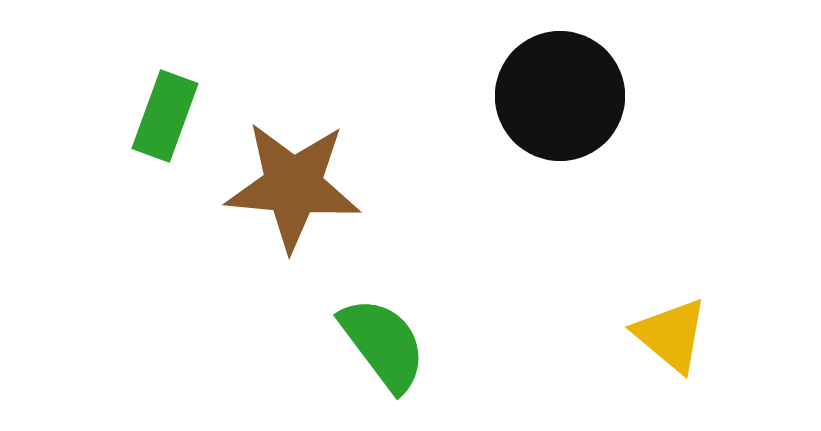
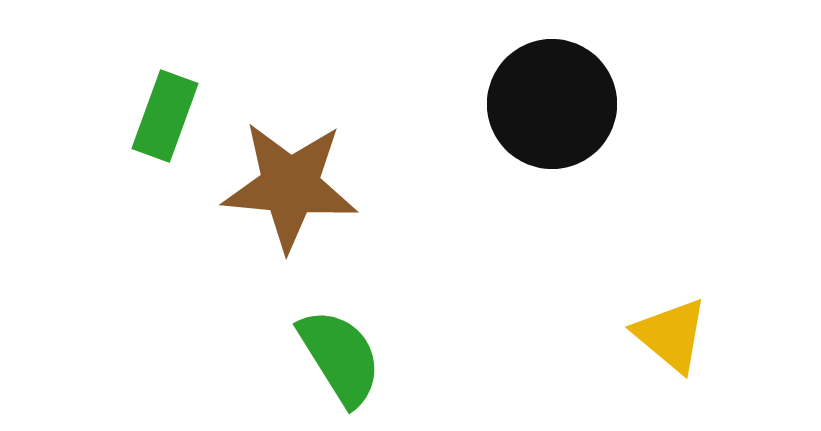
black circle: moved 8 px left, 8 px down
brown star: moved 3 px left
green semicircle: moved 43 px left, 13 px down; rotated 5 degrees clockwise
